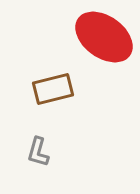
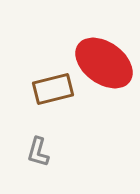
red ellipse: moved 26 px down
